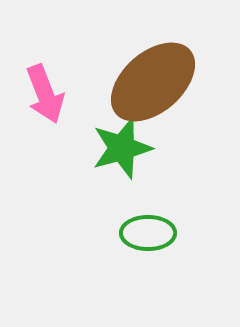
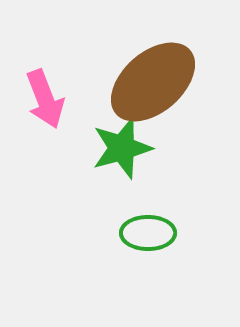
pink arrow: moved 5 px down
